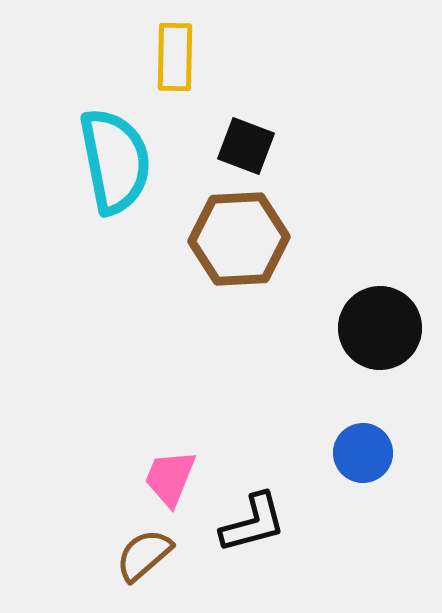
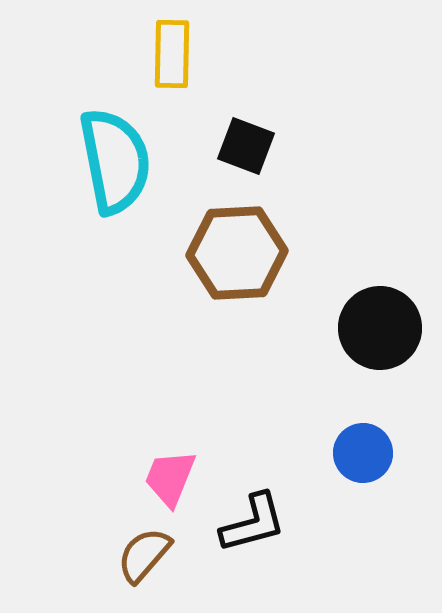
yellow rectangle: moved 3 px left, 3 px up
brown hexagon: moved 2 px left, 14 px down
brown semicircle: rotated 8 degrees counterclockwise
